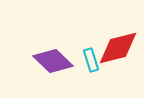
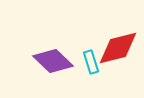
cyan rectangle: moved 2 px down
